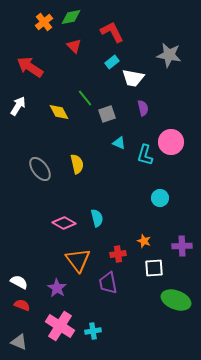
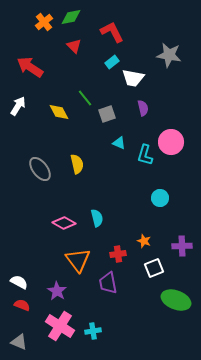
white square: rotated 18 degrees counterclockwise
purple star: moved 3 px down
